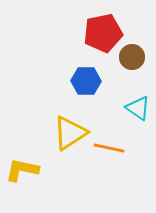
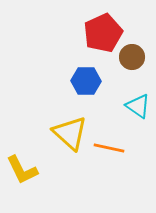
red pentagon: rotated 12 degrees counterclockwise
cyan triangle: moved 2 px up
yellow triangle: rotated 45 degrees counterclockwise
yellow L-shape: rotated 128 degrees counterclockwise
